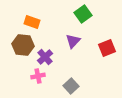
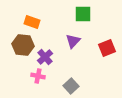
green square: rotated 36 degrees clockwise
pink cross: rotated 24 degrees clockwise
